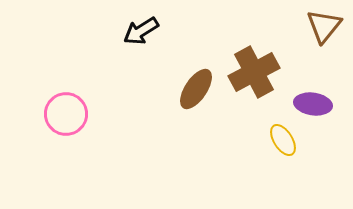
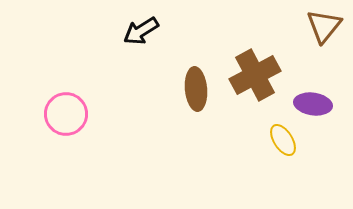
brown cross: moved 1 px right, 3 px down
brown ellipse: rotated 39 degrees counterclockwise
